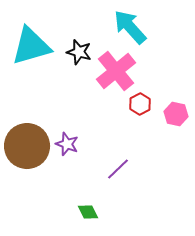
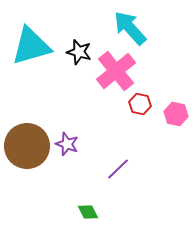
cyan arrow: moved 1 px down
red hexagon: rotated 20 degrees counterclockwise
